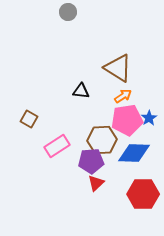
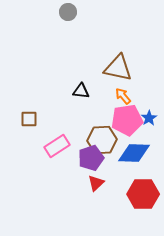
brown triangle: rotated 20 degrees counterclockwise
orange arrow: rotated 96 degrees counterclockwise
brown square: rotated 30 degrees counterclockwise
purple pentagon: moved 3 px up; rotated 15 degrees counterclockwise
